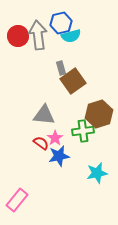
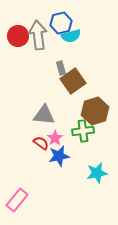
brown hexagon: moved 4 px left, 3 px up
